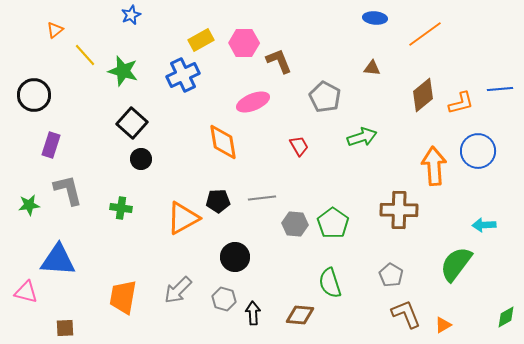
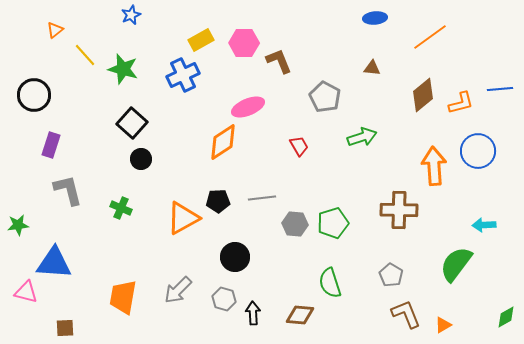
blue ellipse at (375, 18): rotated 10 degrees counterclockwise
orange line at (425, 34): moved 5 px right, 3 px down
green star at (123, 71): moved 2 px up
pink ellipse at (253, 102): moved 5 px left, 5 px down
orange diamond at (223, 142): rotated 66 degrees clockwise
green star at (29, 205): moved 11 px left, 20 px down
green cross at (121, 208): rotated 15 degrees clockwise
green pentagon at (333, 223): rotated 20 degrees clockwise
blue triangle at (58, 260): moved 4 px left, 3 px down
